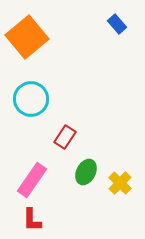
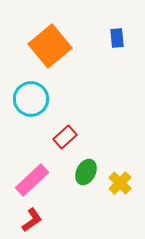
blue rectangle: moved 14 px down; rotated 36 degrees clockwise
orange square: moved 23 px right, 9 px down
red rectangle: rotated 15 degrees clockwise
pink rectangle: rotated 12 degrees clockwise
red L-shape: rotated 125 degrees counterclockwise
